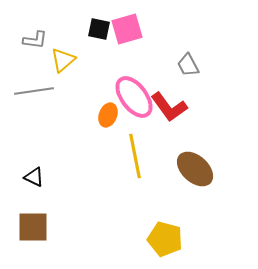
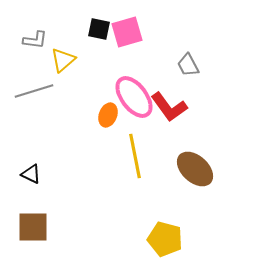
pink square: moved 3 px down
gray line: rotated 9 degrees counterclockwise
black triangle: moved 3 px left, 3 px up
